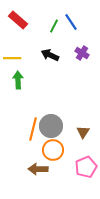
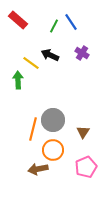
yellow line: moved 19 px right, 5 px down; rotated 36 degrees clockwise
gray circle: moved 2 px right, 6 px up
brown arrow: rotated 12 degrees counterclockwise
